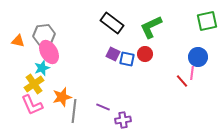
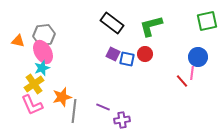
green L-shape: moved 1 px up; rotated 10 degrees clockwise
pink ellipse: moved 6 px left
purple cross: moved 1 px left
